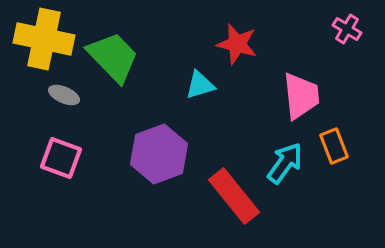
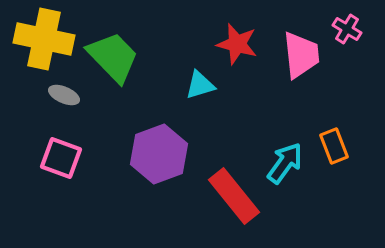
pink trapezoid: moved 41 px up
